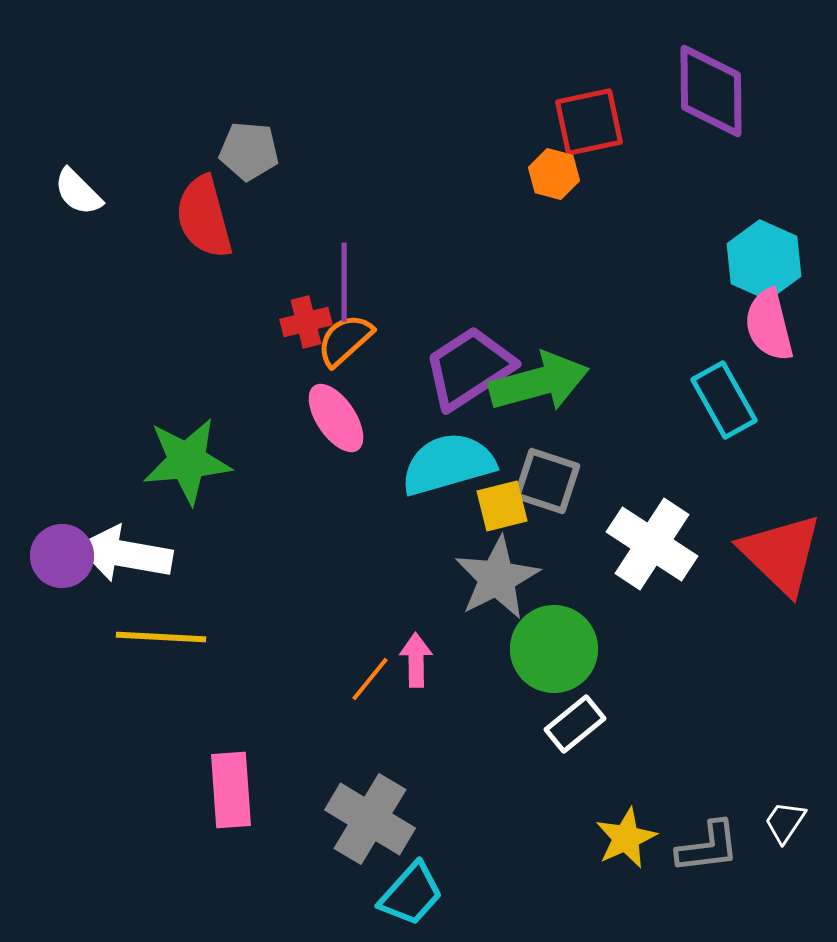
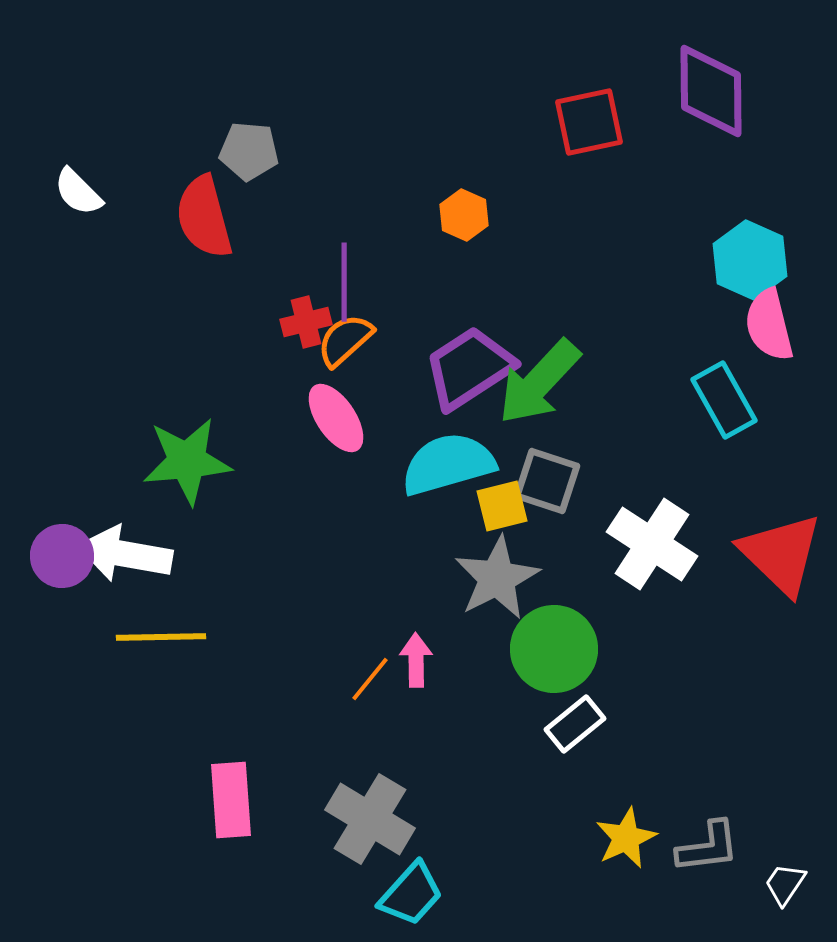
orange hexagon: moved 90 px left, 41 px down; rotated 9 degrees clockwise
cyan hexagon: moved 14 px left
green arrow: rotated 148 degrees clockwise
yellow line: rotated 4 degrees counterclockwise
pink rectangle: moved 10 px down
white trapezoid: moved 62 px down
